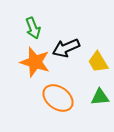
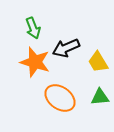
orange ellipse: moved 2 px right
